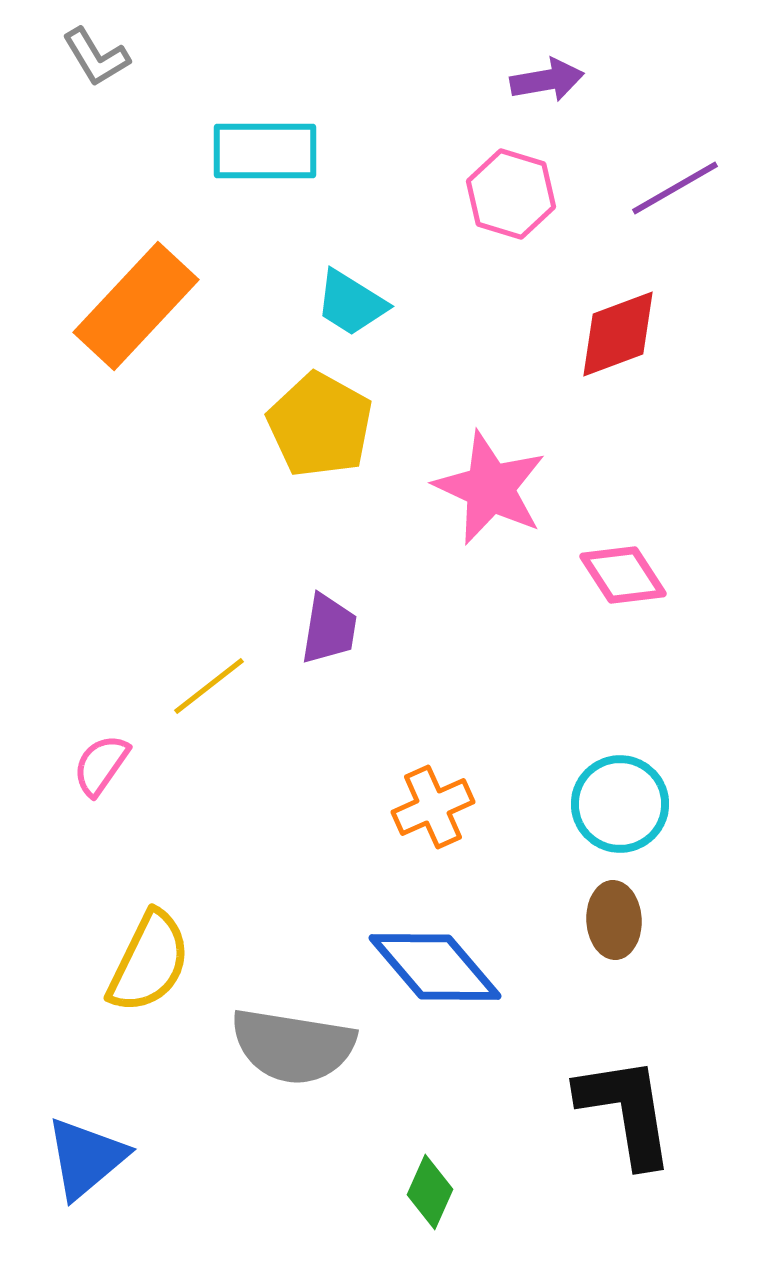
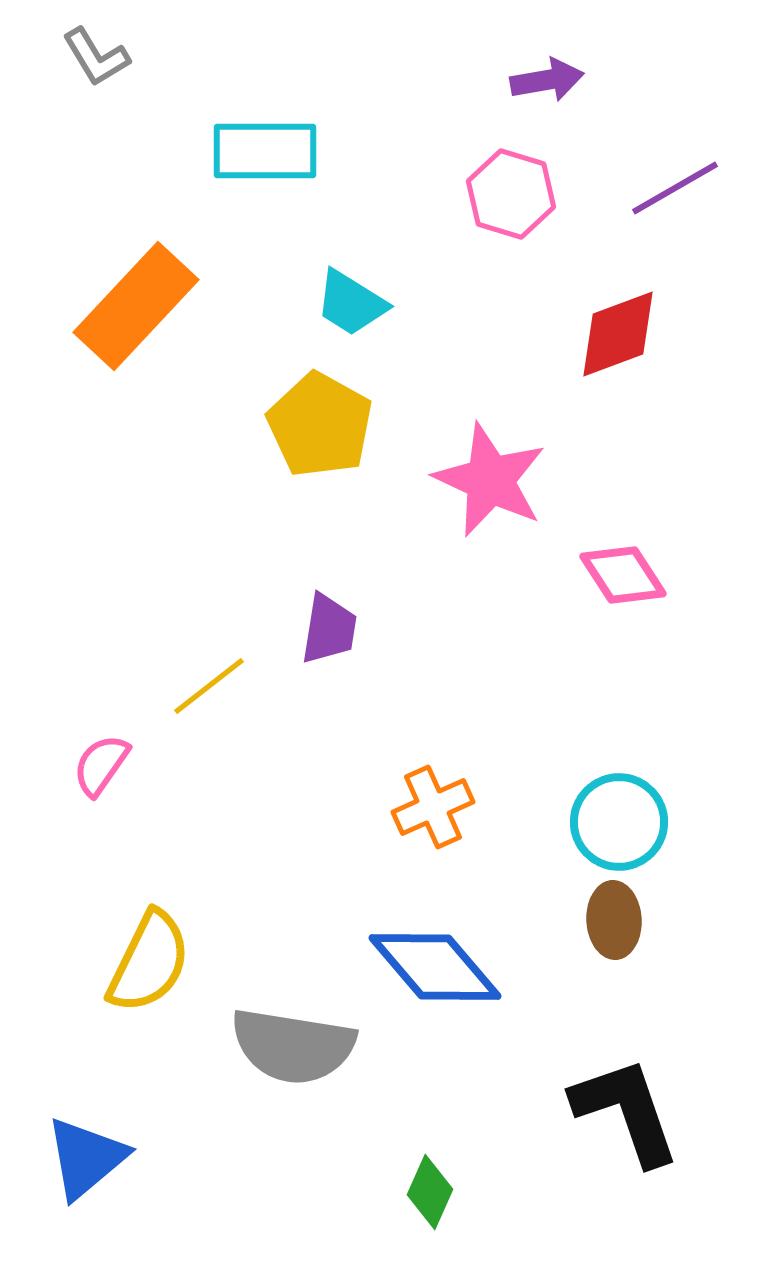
pink star: moved 8 px up
cyan circle: moved 1 px left, 18 px down
black L-shape: rotated 10 degrees counterclockwise
